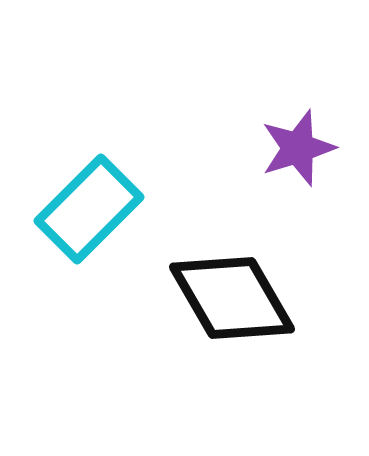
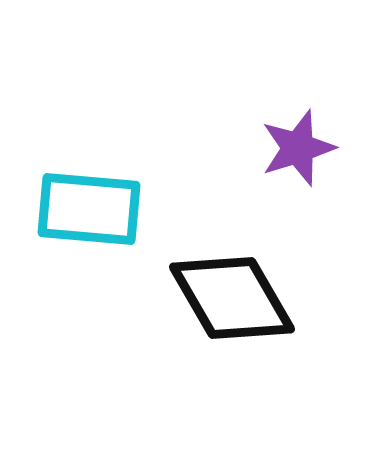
cyan rectangle: rotated 50 degrees clockwise
